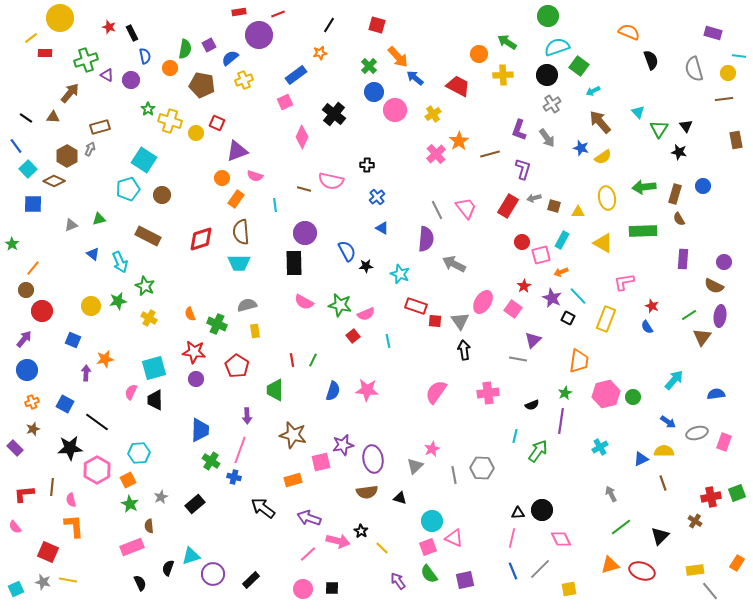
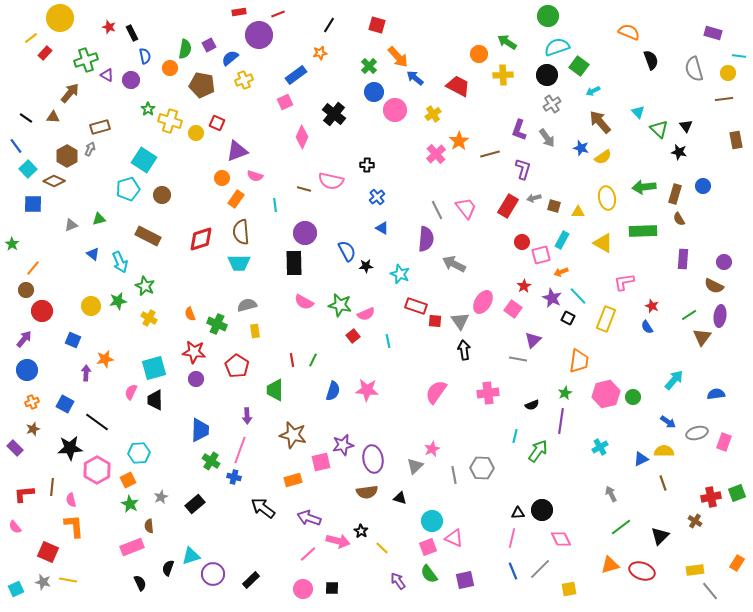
red rectangle at (45, 53): rotated 48 degrees counterclockwise
green triangle at (659, 129): rotated 18 degrees counterclockwise
